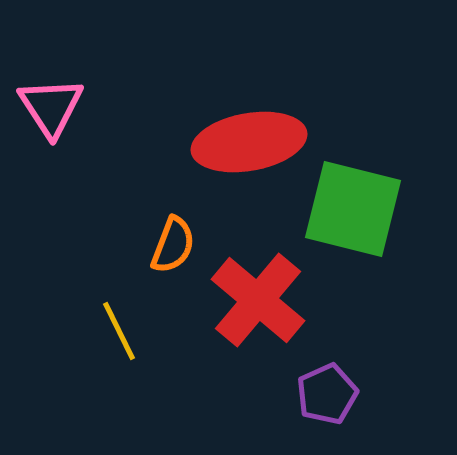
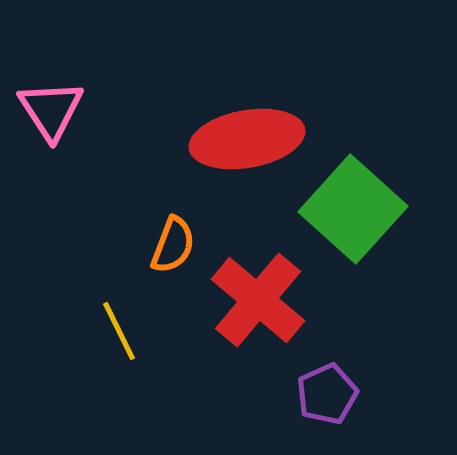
pink triangle: moved 3 px down
red ellipse: moved 2 px left, 3 px up
green square: rotated 28 degrees clockwise
